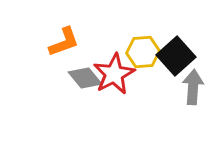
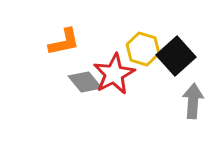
orange L-shape: rotated 8 degrees clockwise
yellow hexagon: moved 3 px up; rotated 20 degrees clockwise
gray diamond: moved 4 px down
gray arrow: moved 14 px down
